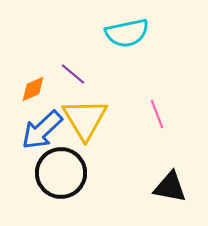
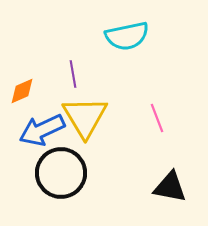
cyan semicircle: moved 3 px down
purple line: rotated 40 degrees clockwise
orange diamond: moved 11 px left, 2 px down
pink line: moved 4 px down
yellow triangle: moved 2 px up
blue arrow: rotated 18 degrees clockwise
